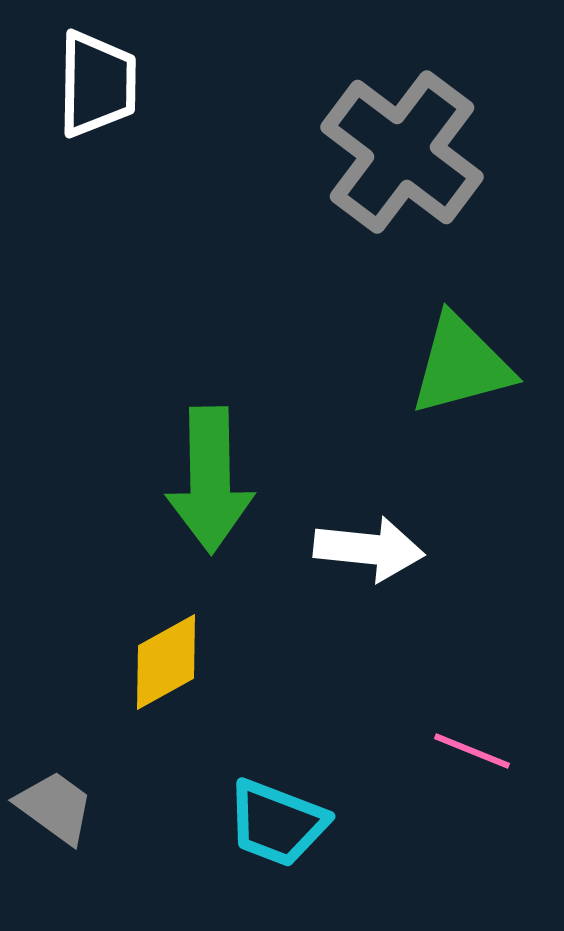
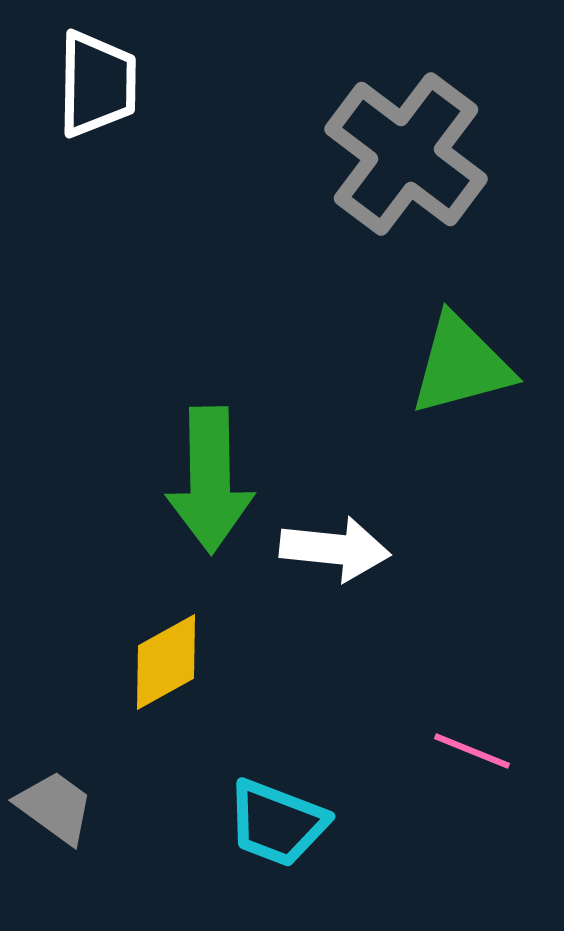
gray cross: moved 4 px right, 2 px down
white arrow: moved 34 px left
